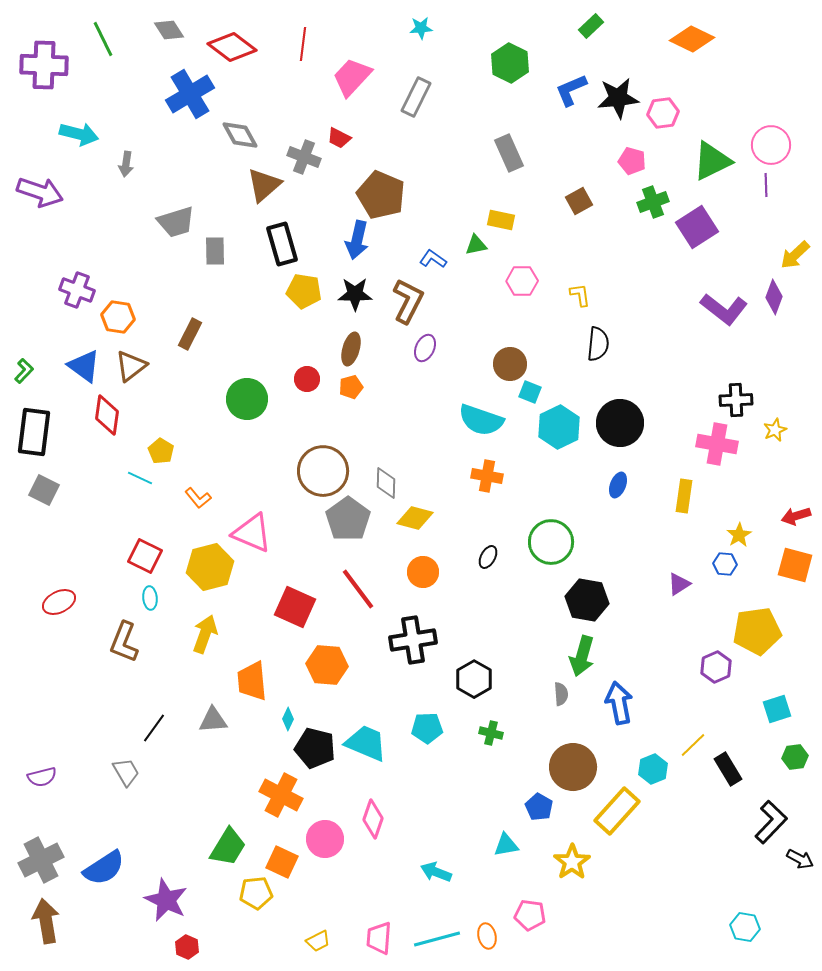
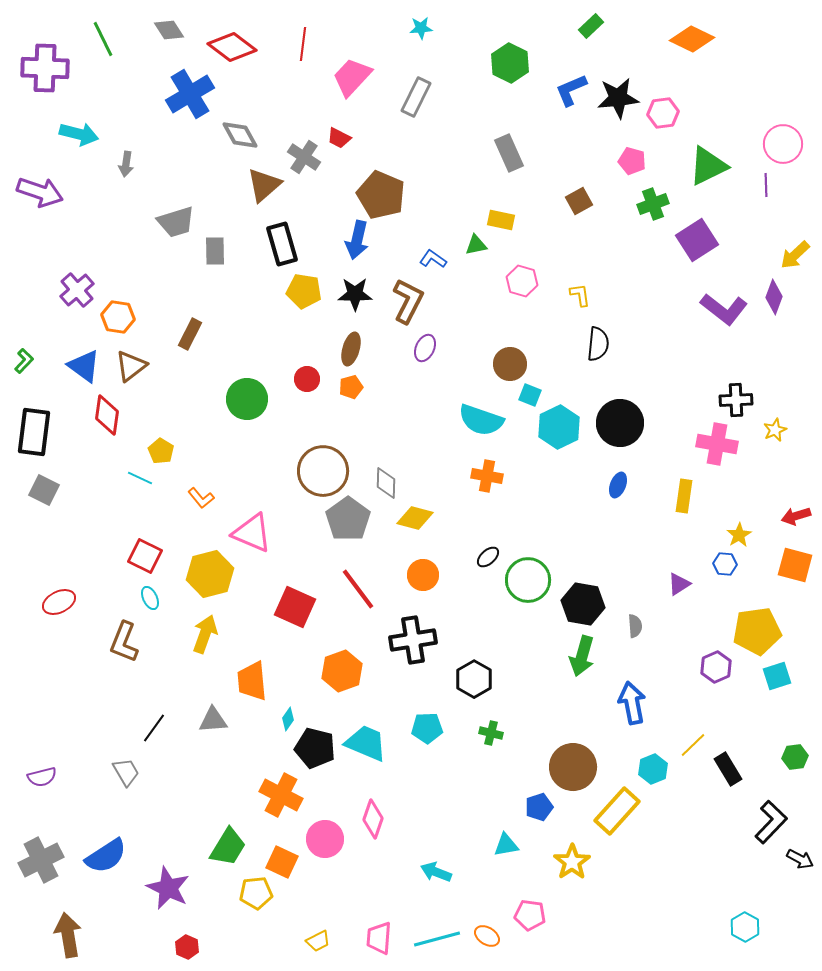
purple cross at (44, 65): moved 1 px right, 3 px down
pink circle at (771, 145): moved 12 px right, 1 px up
gray cross at (304, 157): rotated 12 degrees clockwise
green triangle at (712, 161): moved 4 px left, 5 px down
green cross at (653, 202): moved 2 px down
purple square at (697, 227): moved 13 px down
pink hexagon at (522, 281): rotated 16 degrees clockwise
purple cross at (77, 290): rotated 28 degrees clockwise
green L-shape at (24, 371): moved 10 px up
cyan square at (530, 392): moved 3 px down
orange L-shape at (198, 498): moved 3 px right
green circle at (551, 542): moved 23 px left, 38 px down
black ellipse at (488, 557): rotated 20 degrees clockwise
yellow hexagon at (210, 567): moved 7 px down
orange circle at (423, 572): moved 3 px down
cyan ellipse at (150, 598): rotated 20 degrees counterclockwise
black hexagon at (587, 600): moved 4 px left, 4 px down
orange hexagon at (327, 665): moved 15 px right, 6 px down; rotated 24 degrees counterclockwise
gray semicircle at (561, 694): moved 74 px right, 68 px up
blue arrow at (619, 703): moved 13 px right
cyan square at (777, 709): moved 33 px up
cyan diamond at (288, 719): rotated 10 degrees clockwise
blue pentagon at (539, 807): rotated 24 degrees clockwise
blue semicircle at (104, 868): moved 2 px right, 12 px up
purple star at (166, 900): moved 2 px right, 12 px up
brown arrow at (46, 921): moved 22 px right, 14 px down
cyan hexagon at (745, 927): rotated 20 degrees clockwise
orange ellipse at (487, 936): rotated 45 degrees counterclockwise
